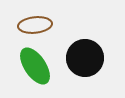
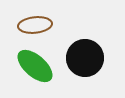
green ellipse: rotated 15 degrees counterclockwise
